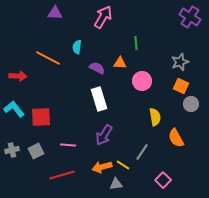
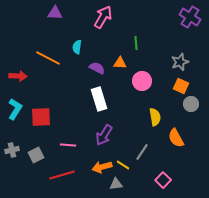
cyan L-shape: moved 1 px right; rotated 70 degrees clockwise
gray square: moved 4 px down
